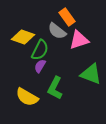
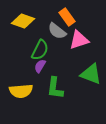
yellow diamond: moved 16 px up
green L-shape: rotated 20 degrees counterclockwise
yellow semicircle: moved 6 px left, 6 px up; rotated 35 degrees counterclockwise
